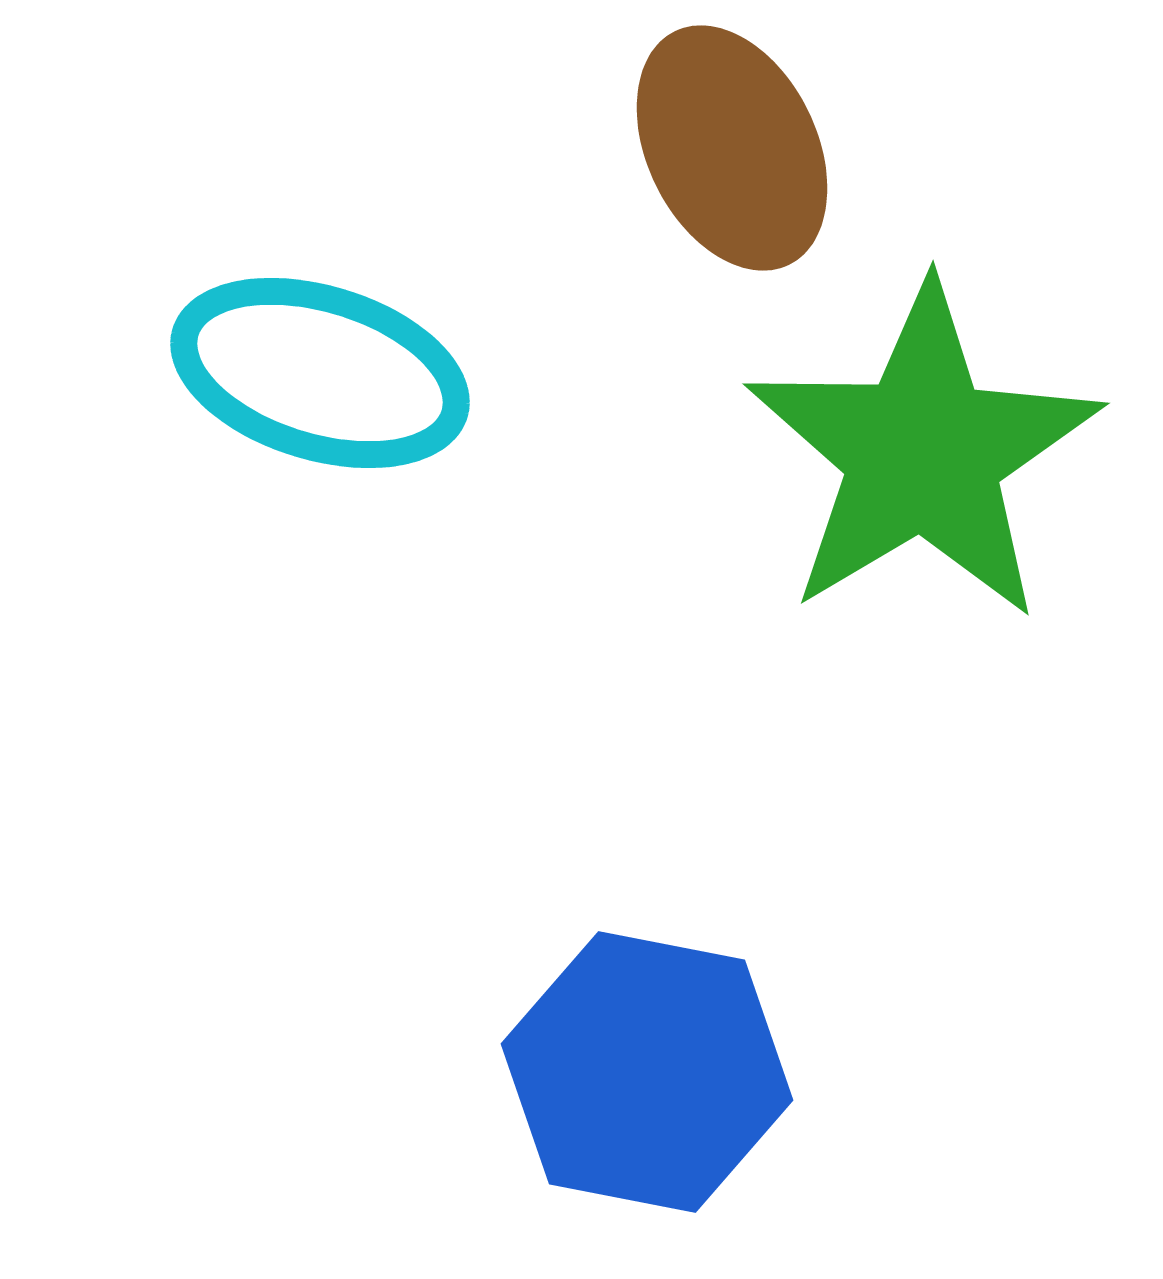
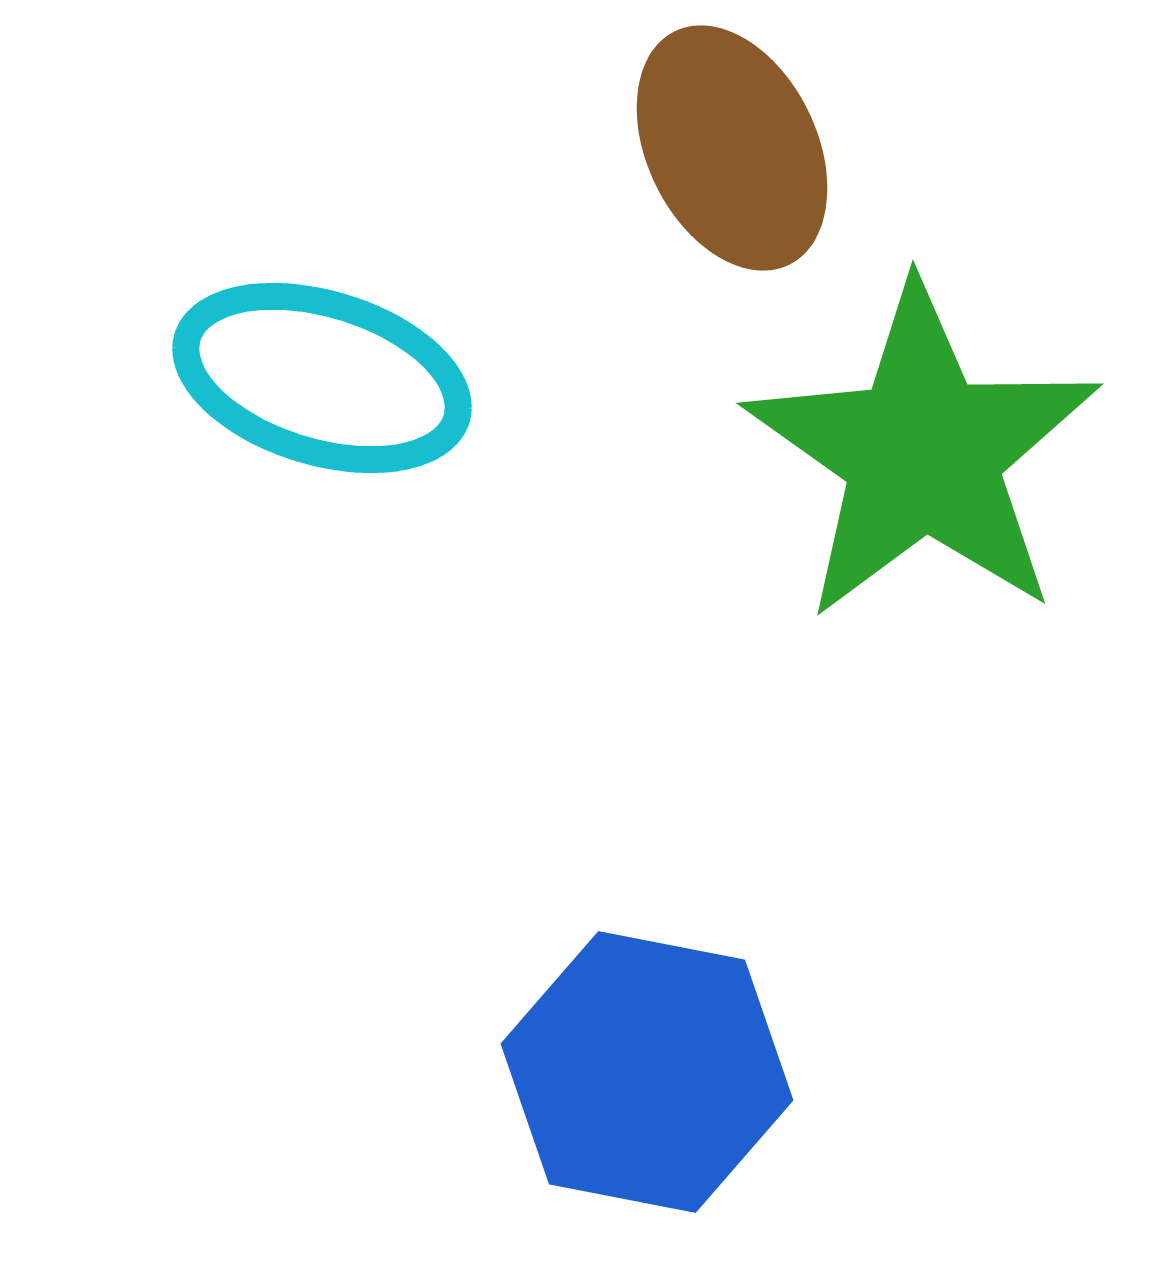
cyan ellipse: moved 2 px right, 5 px down
green star: rotated 6 degrees counterclockwise
